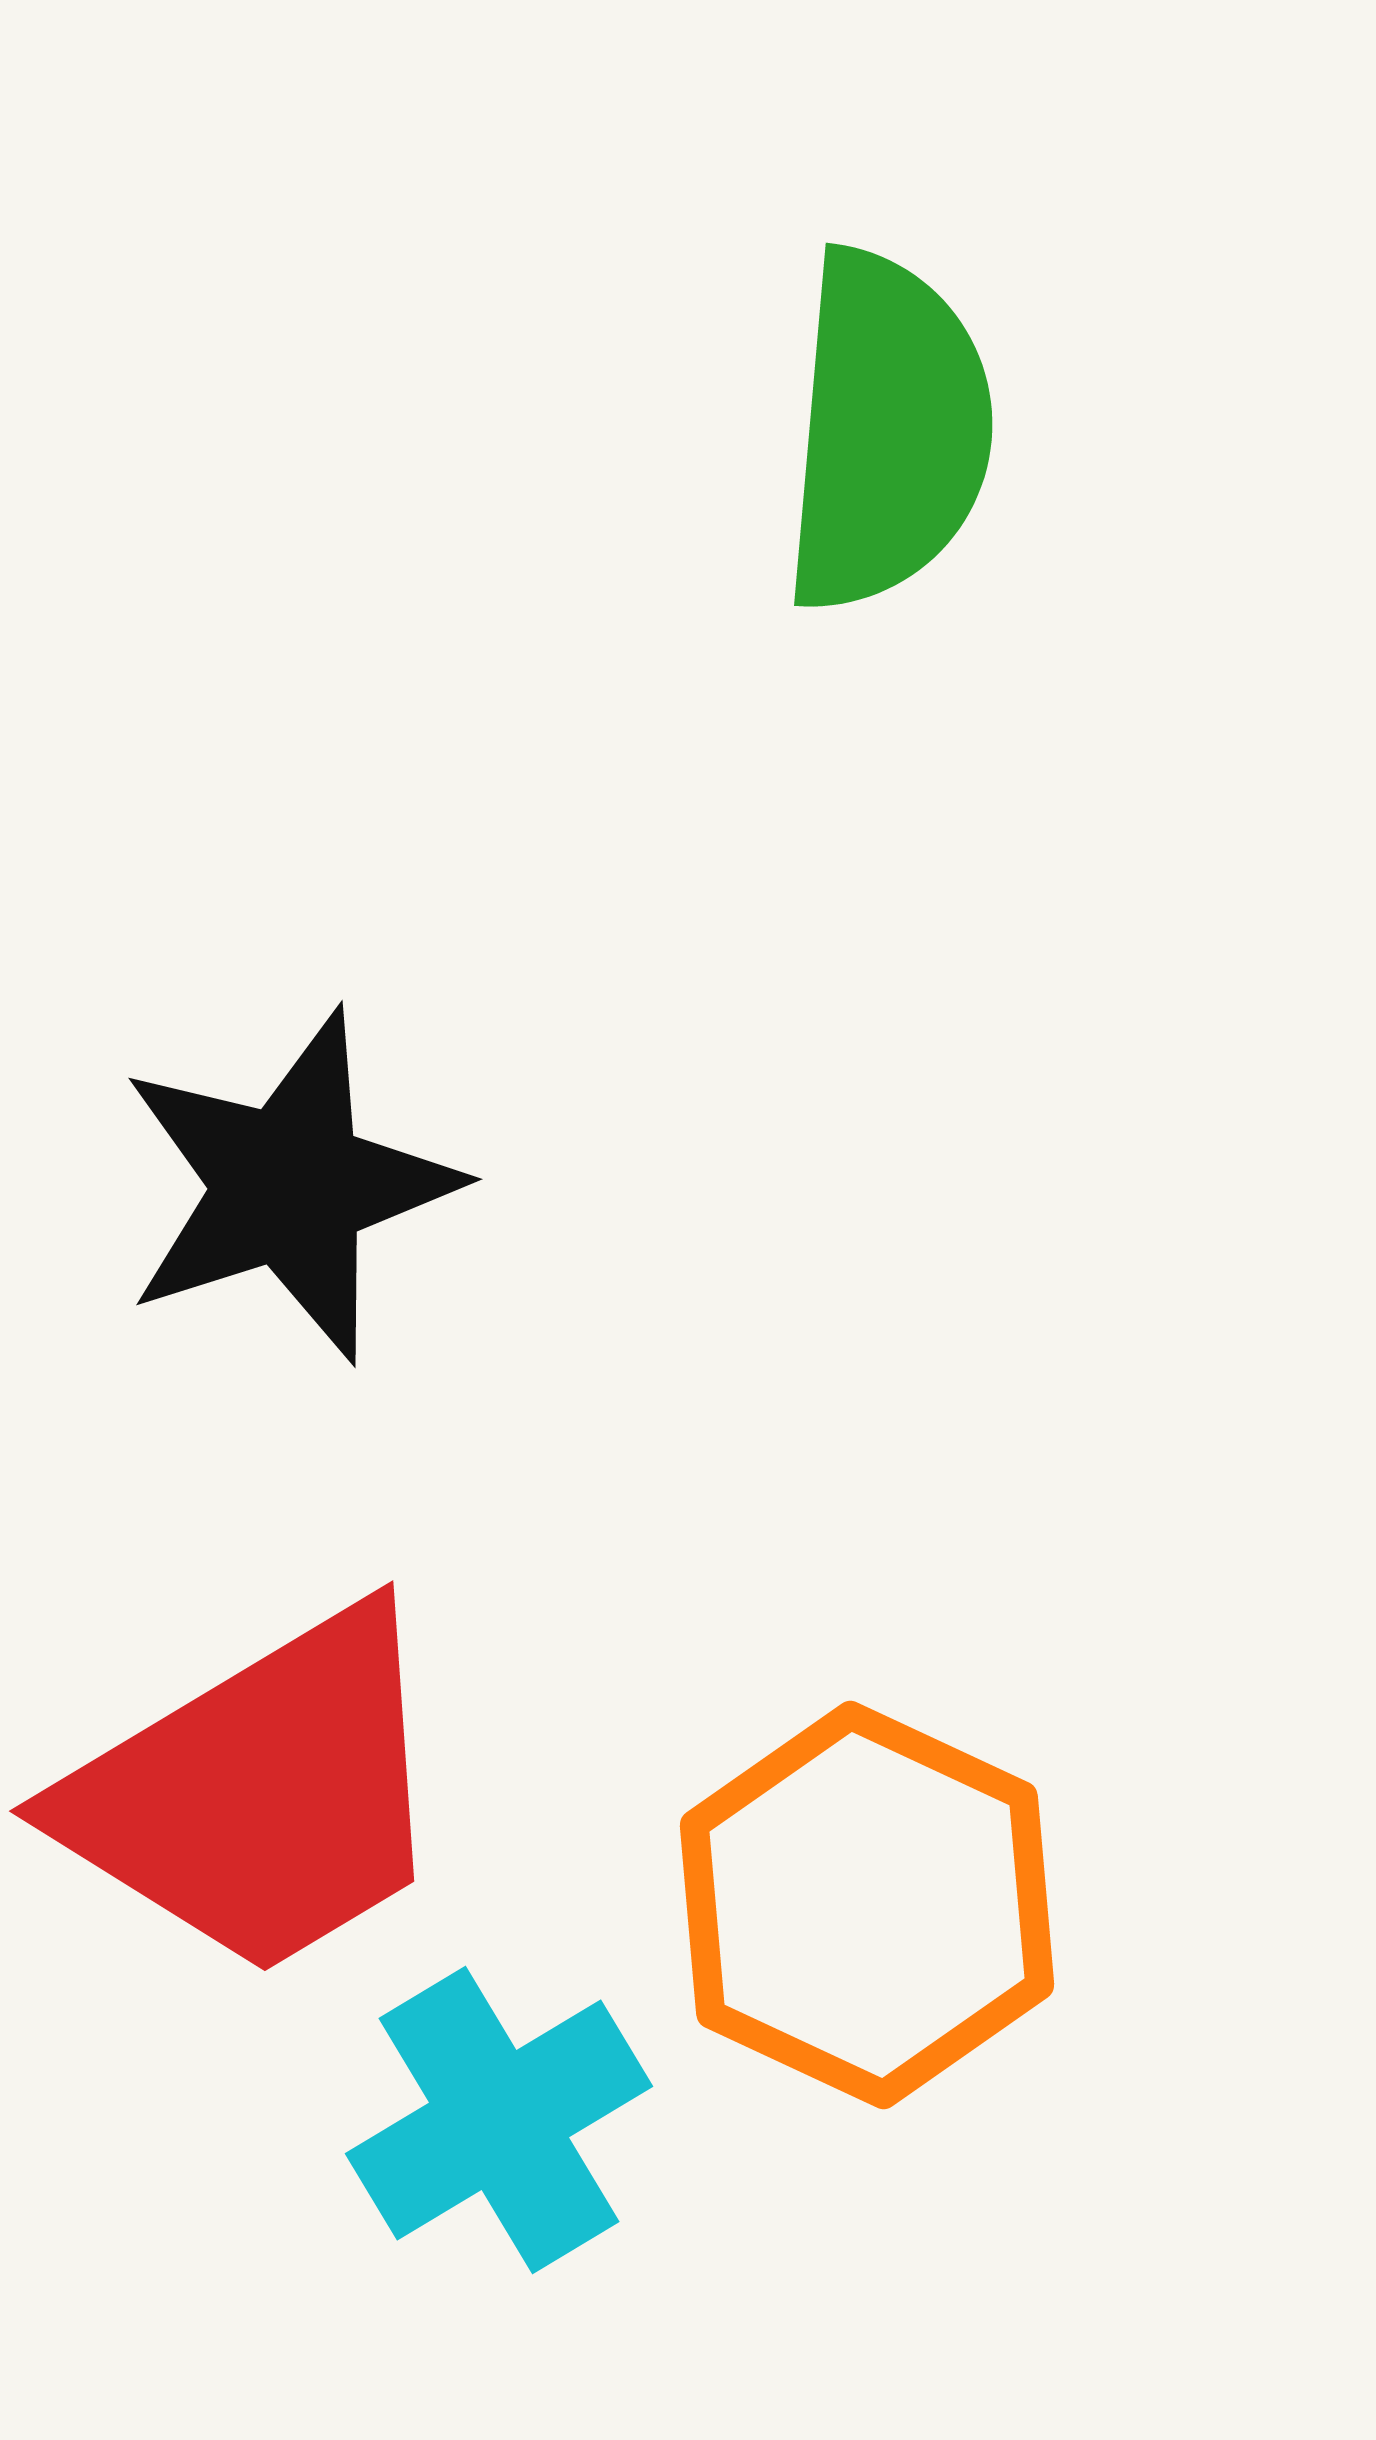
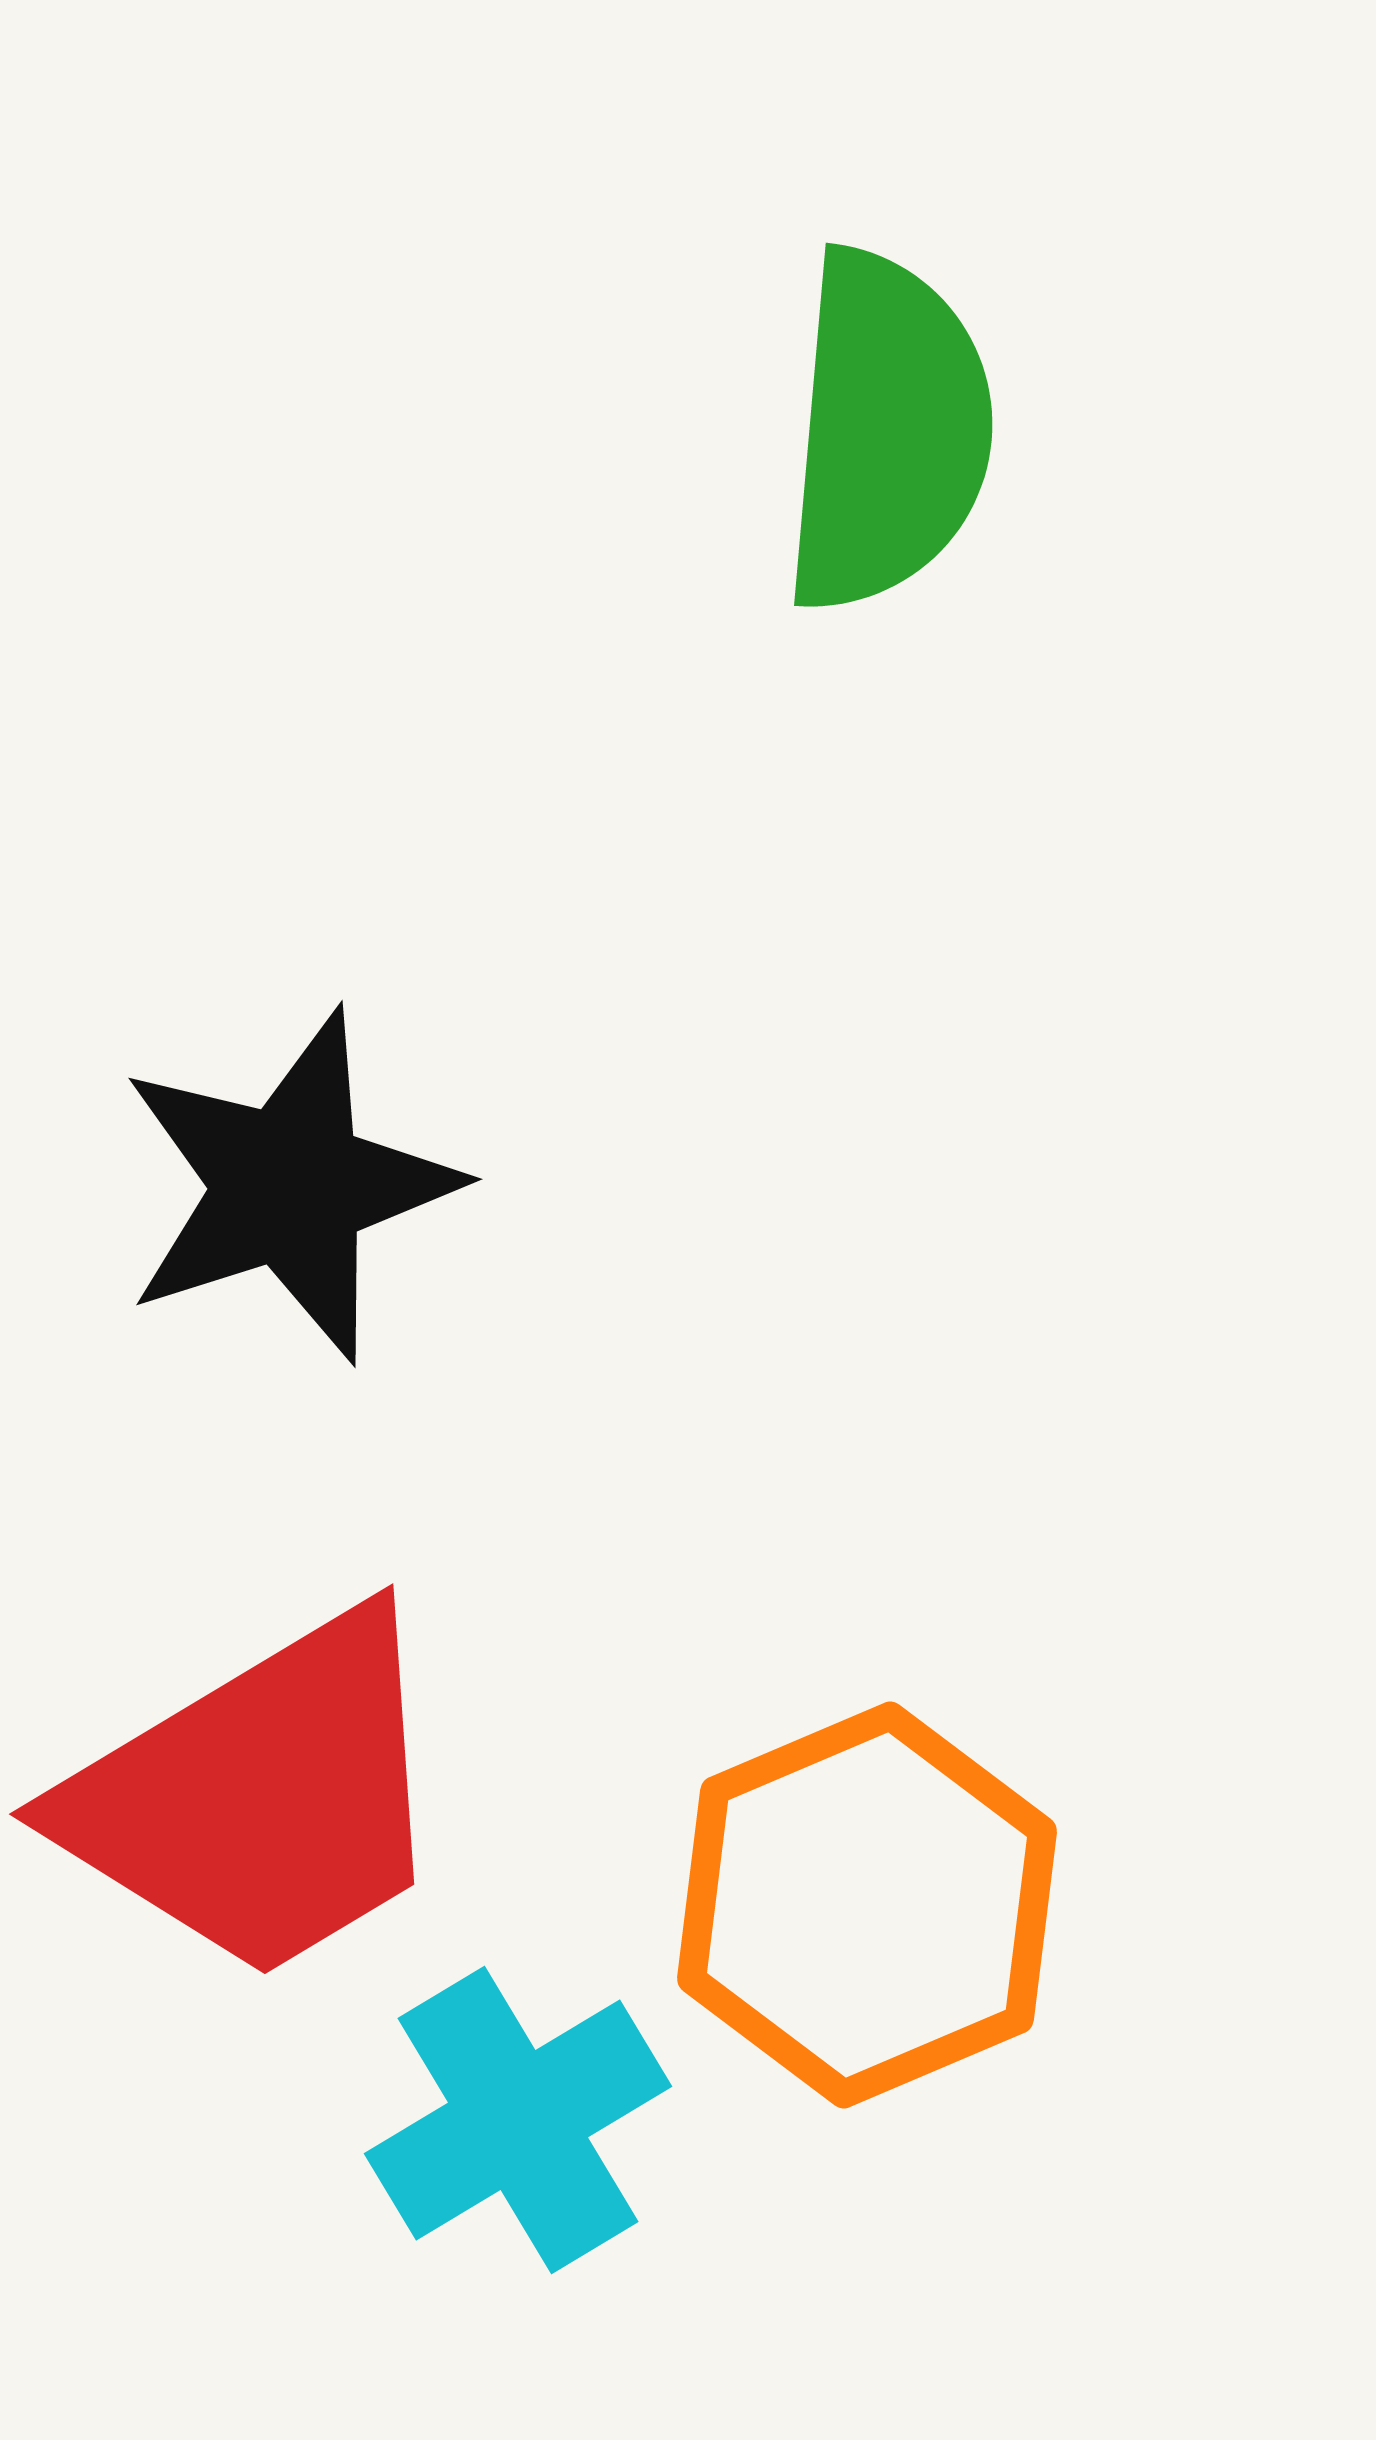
red trapezoid: moved 3 px down
orange hexagon: rotated 12 degrees clockwise
cyan cross: moved 19 px right
